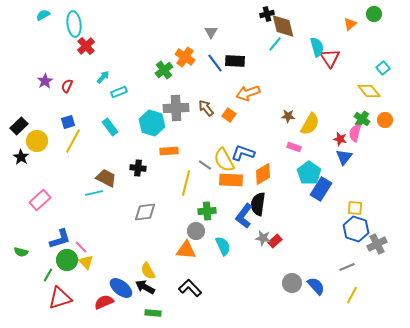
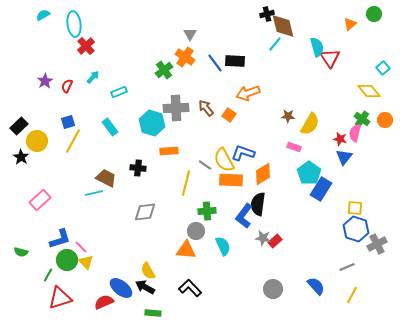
gray triangle at (211, 32): moved 21 px left, 2 px down
cyan arrow at (103, 77): moved 10 px left
gray circle at (292, 283): moved 19 px left, 6 px down
